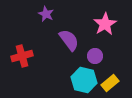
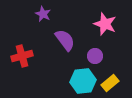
purple star: moved 3 px left
pink star: rotated 20 degrees counterclockwise
purple semicircle: moved 4 px left
cyan hexagon: moved 1 px left, 1 px down; rotated 20 degrees counterclockwise
